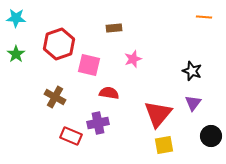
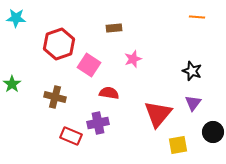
orange line: moved 7 px left
green star: moved 4 px left, 30 px down
pink square: rotated 20 degrees clockwise
brown cross: rotated 15 degrees counterclockwise
black circle: moved 2 px right, 4 px up
yellow square: moved 14 px right
